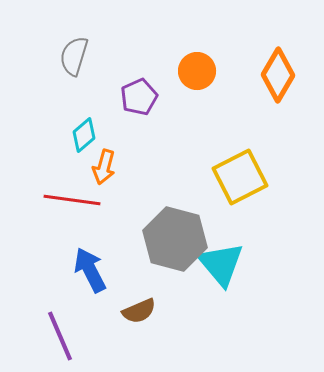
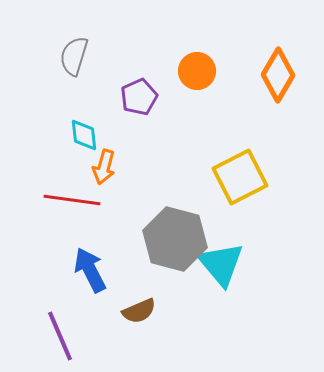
cyan diamond: rotated 56 degrees counterclockwise
